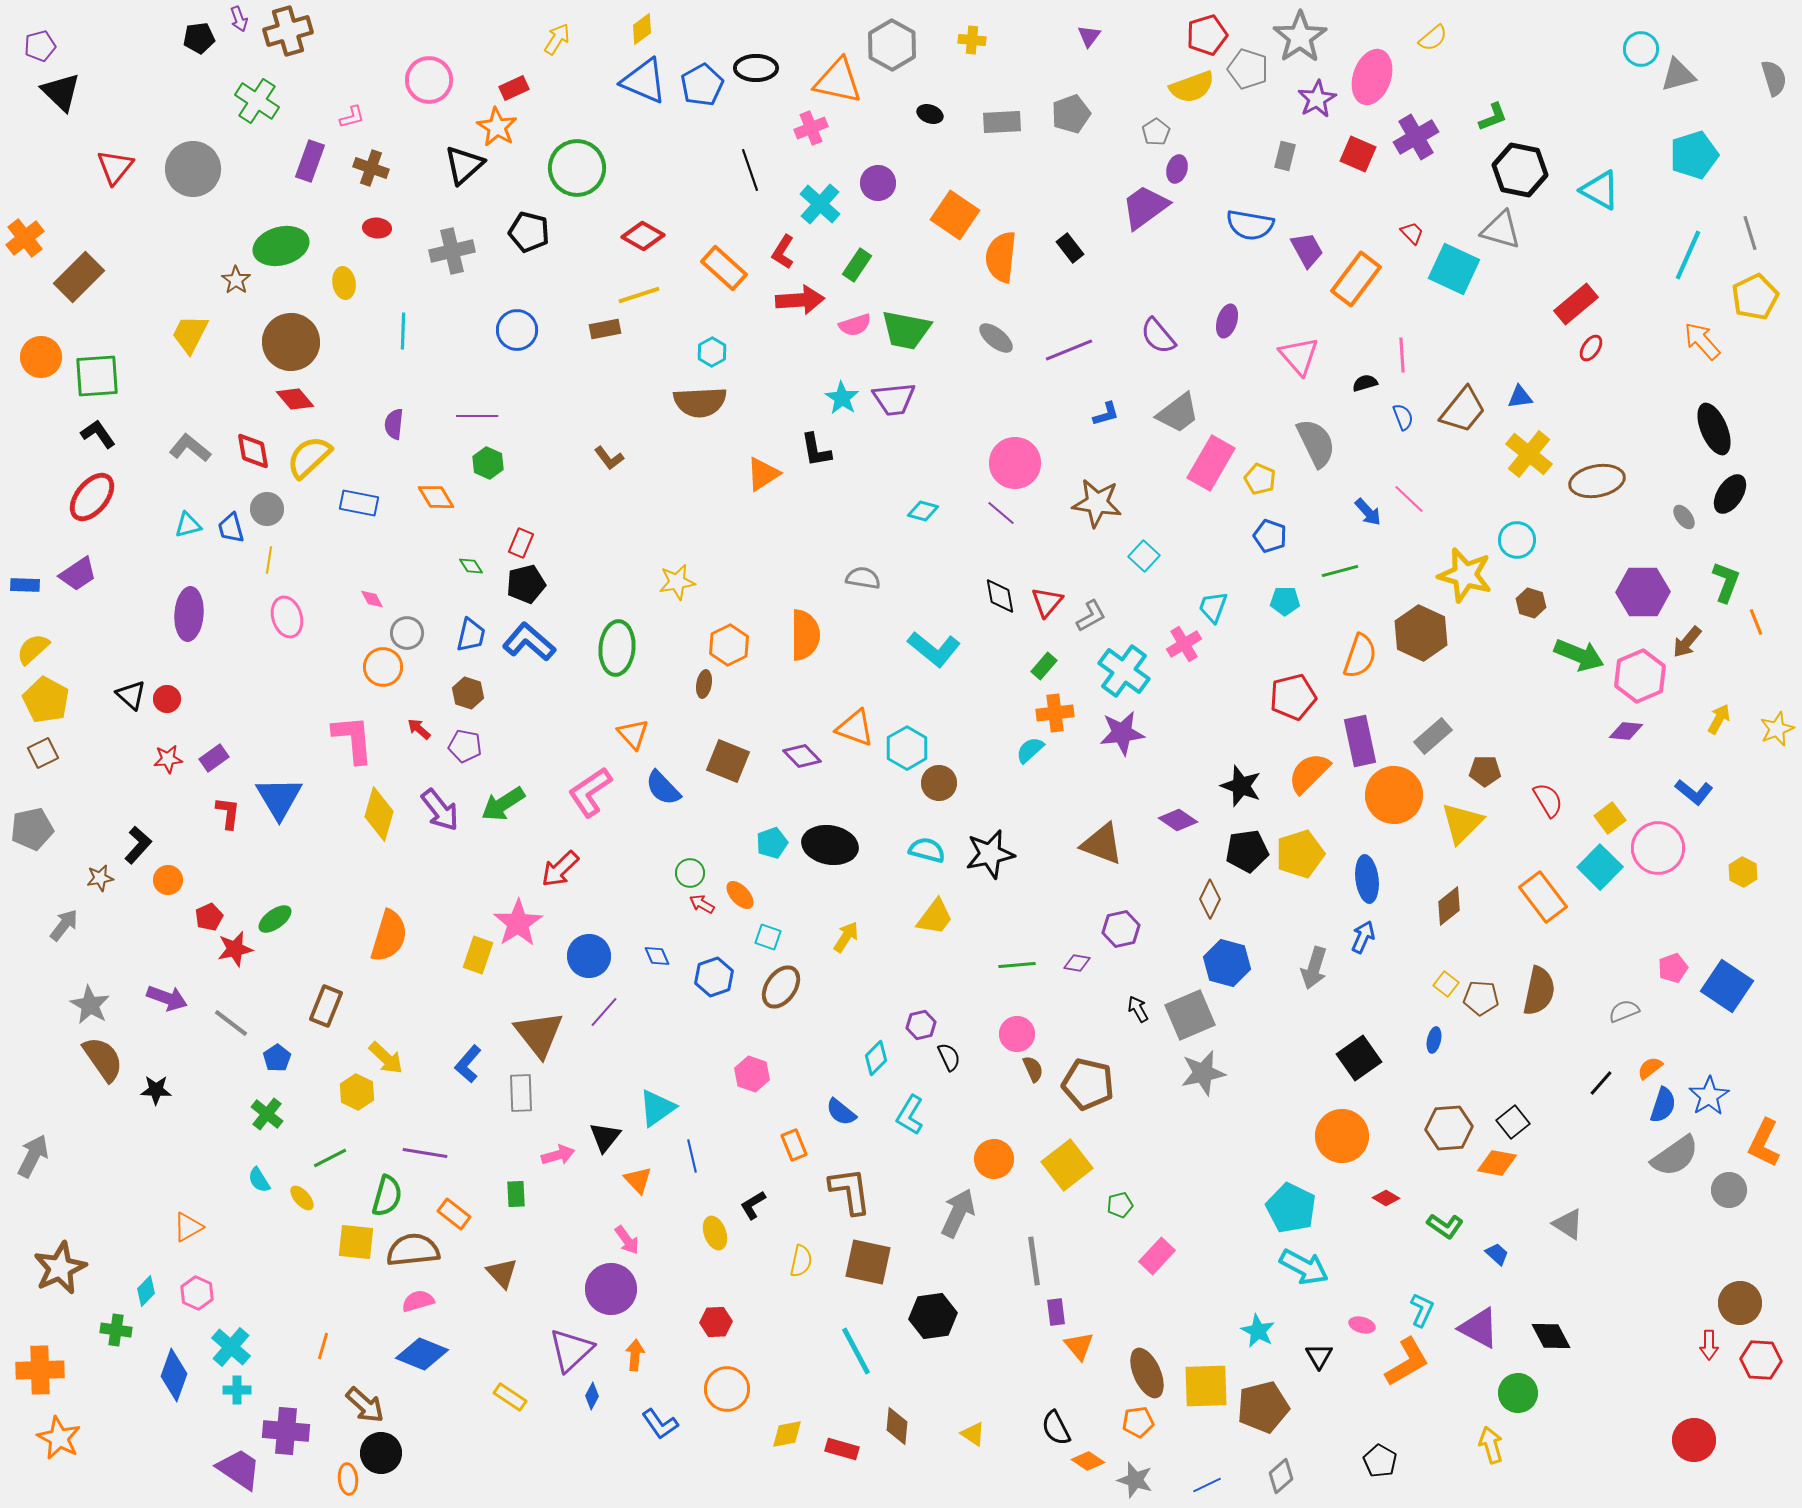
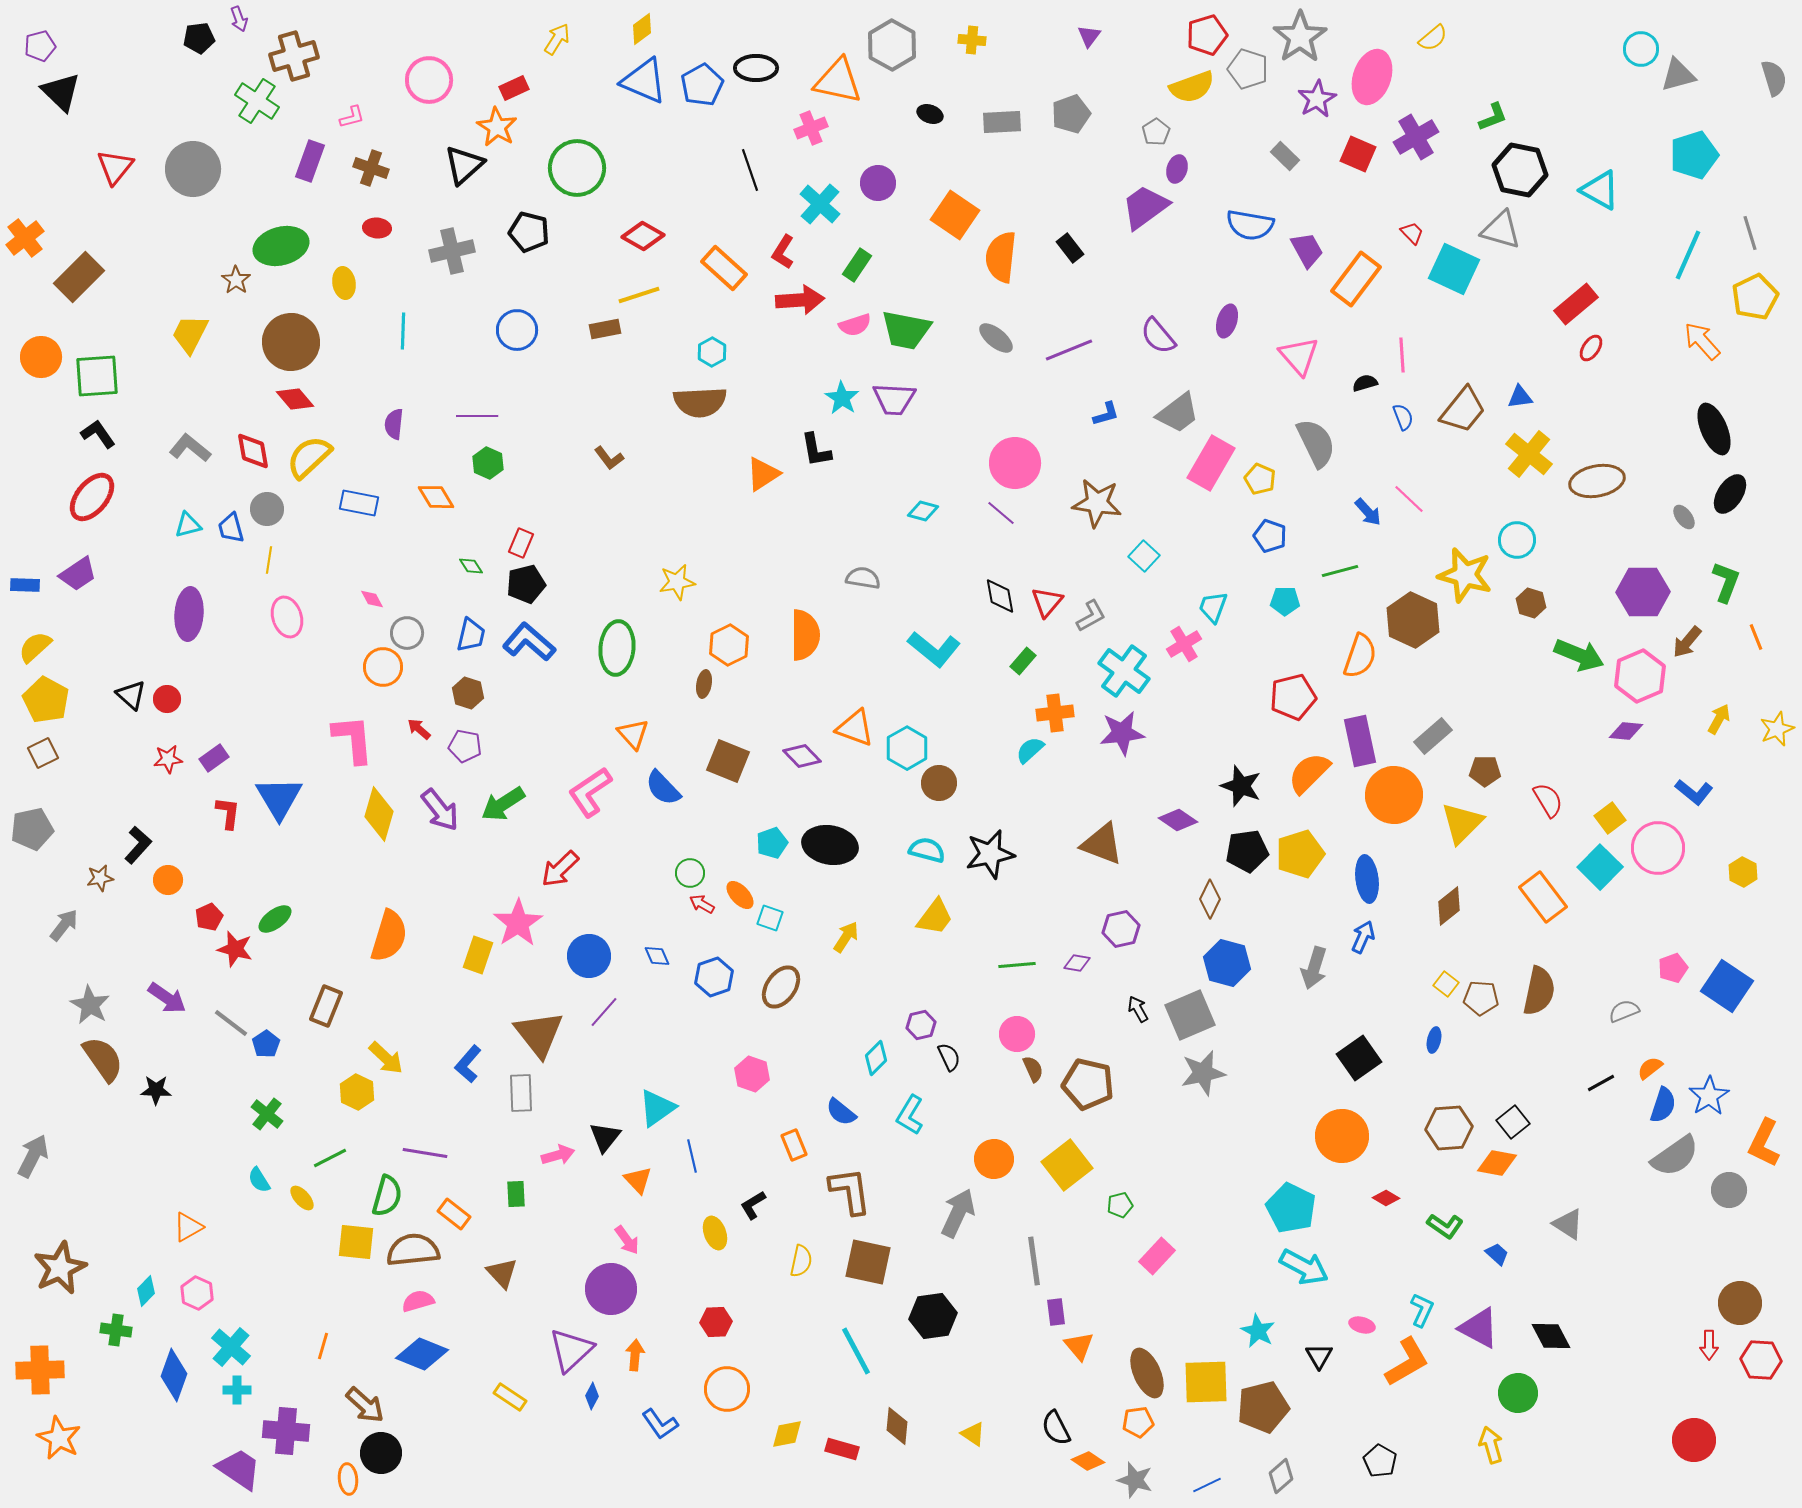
brown cross at (288, 31): moved 6 px right, 25 px down
gray rectangle at (1285, 156): rotated 60 degrees counterclockwise
purple trapezoid at (894, 399): rotated 9 degrees clockwise
orange line at (1756, 622): moved 15 px down
brown hexagon at (1421, 633): moved 8 px left, 13 px up
yellow semicircle at (33, 649): moved 2 px right, 2 px up
green rectangle at (1044, 666): moved 21 px left, 5 px up
cyan square at (768, 937): moved 2 px right, 19 px up
red star at (235, 949): rotated 27 degrees clockwise
purple arrow at (167, 998): rotated 15 degrees clockwise
blue pentagon at (277, 1058): moved 11 px left, 14 px up
black line at (1601, 1083): rotated 20 degrees clockwise
yellow square at (1206, 1386): moved 4 px up
